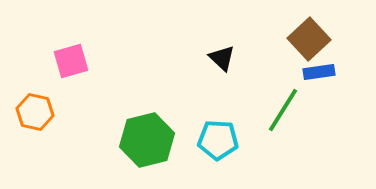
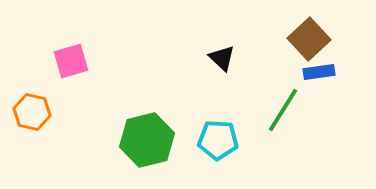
orange hexagon: moved 3 px left
